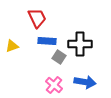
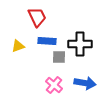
red trapezoid: moved 1 px up
yellow triangle: moved 6 px right
gray square: rotated 32 degrees counterclockwise
blue arrow: moved 1 px down
